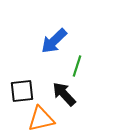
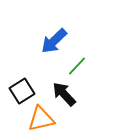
green line: rotated 25 degrees clockwise
black square: rotated 25 degrees counterclockwise
